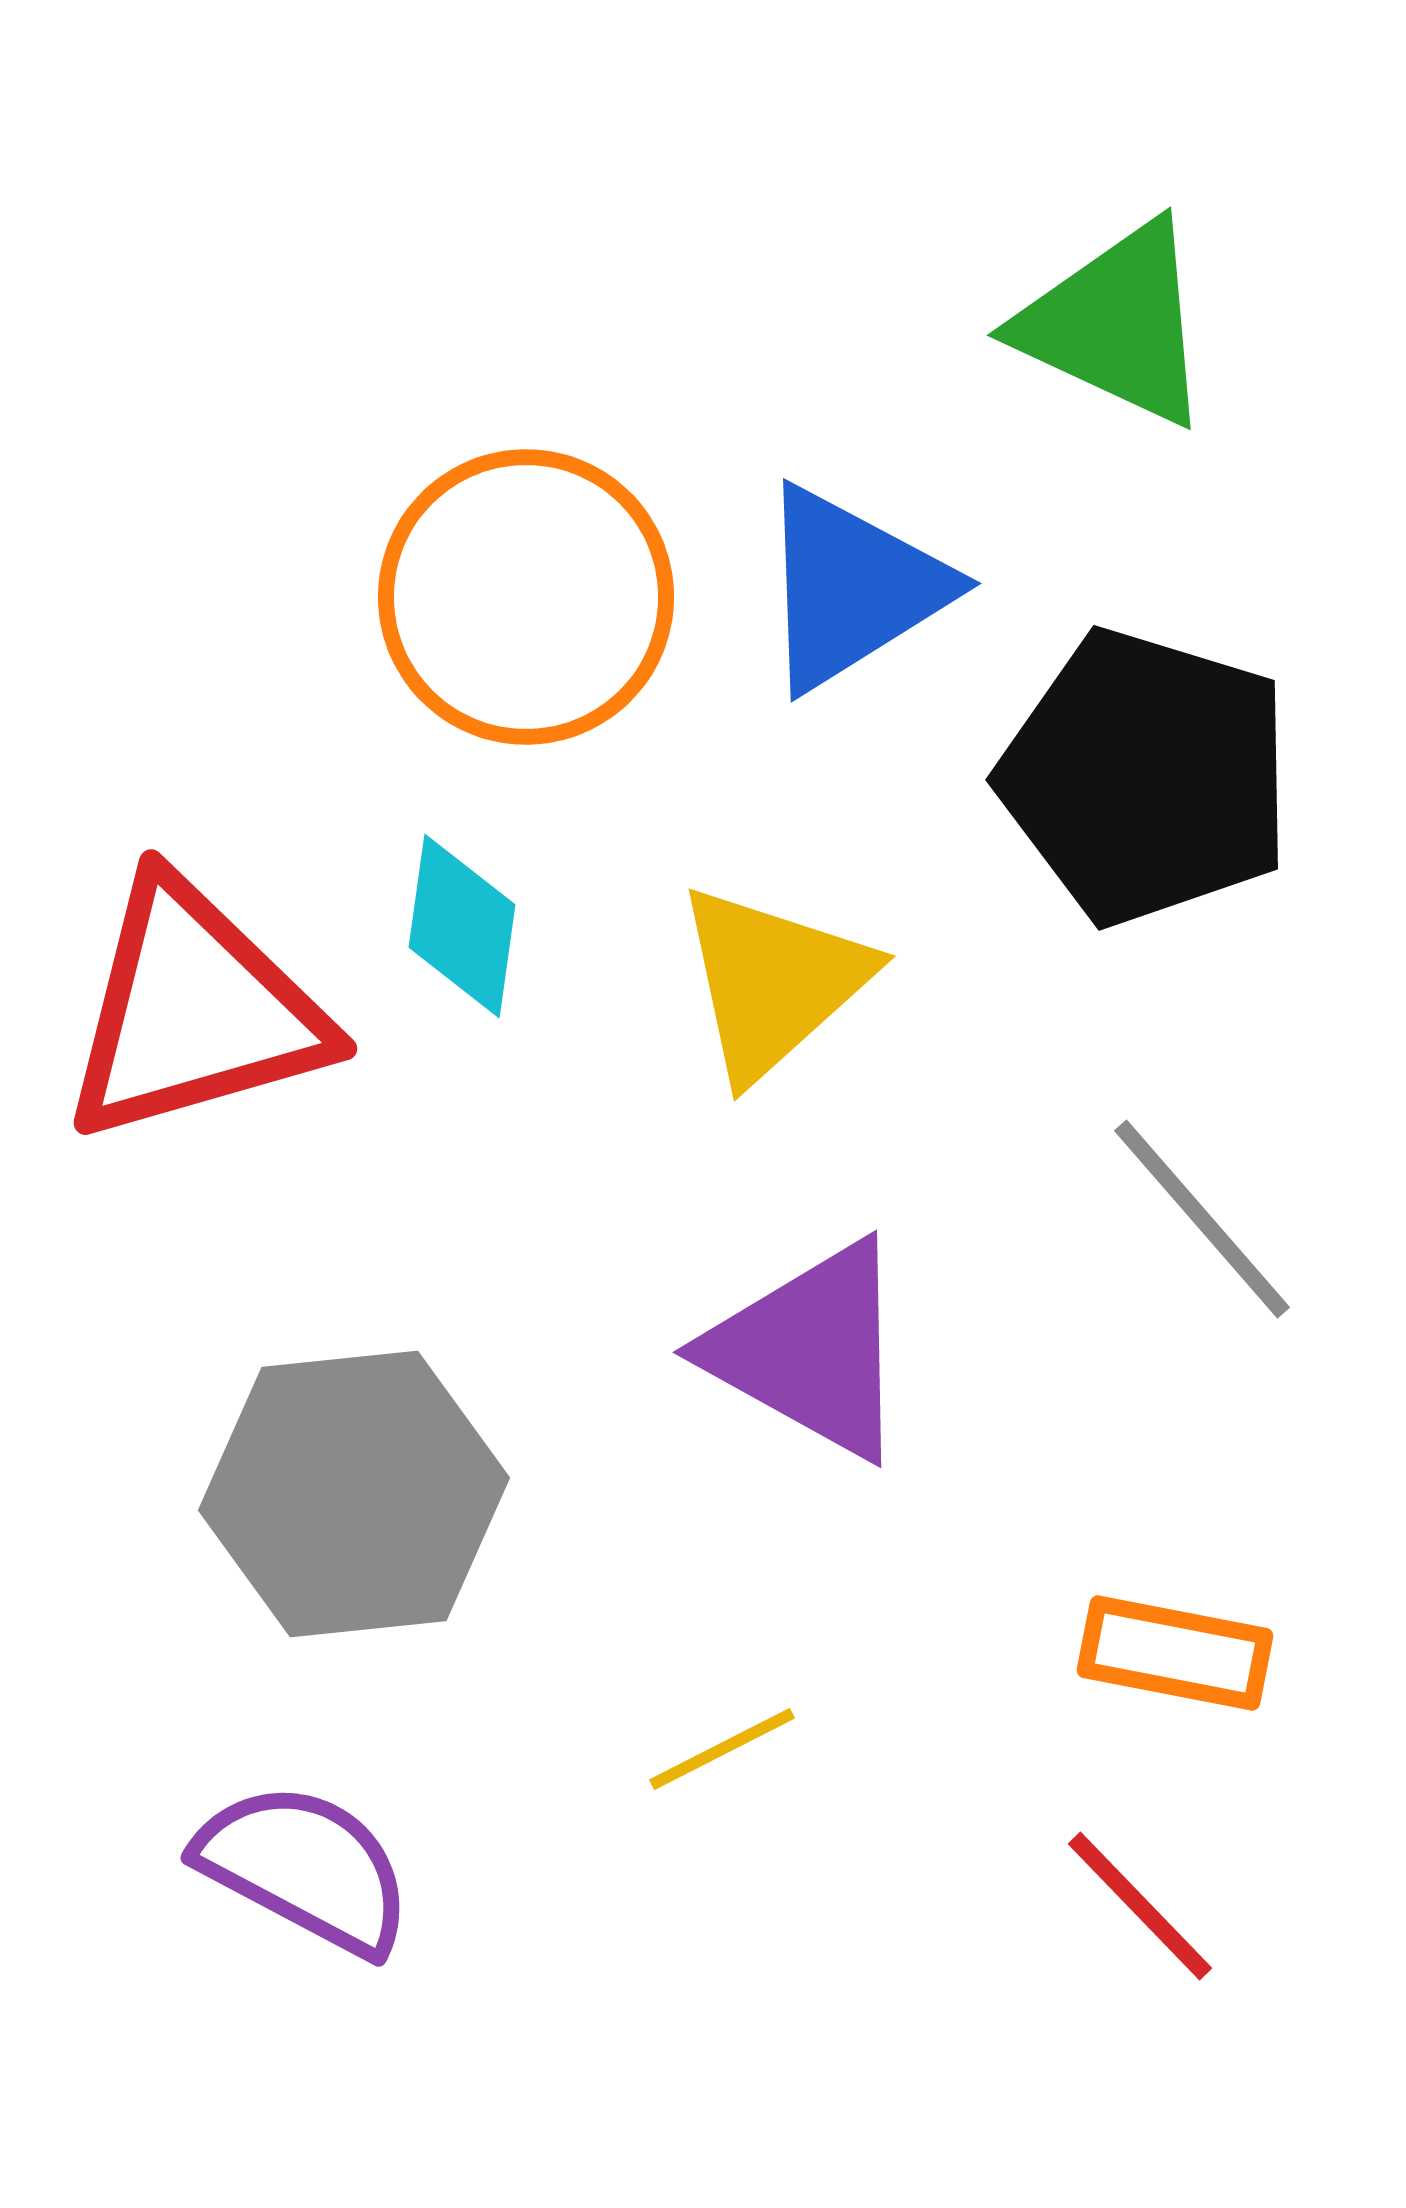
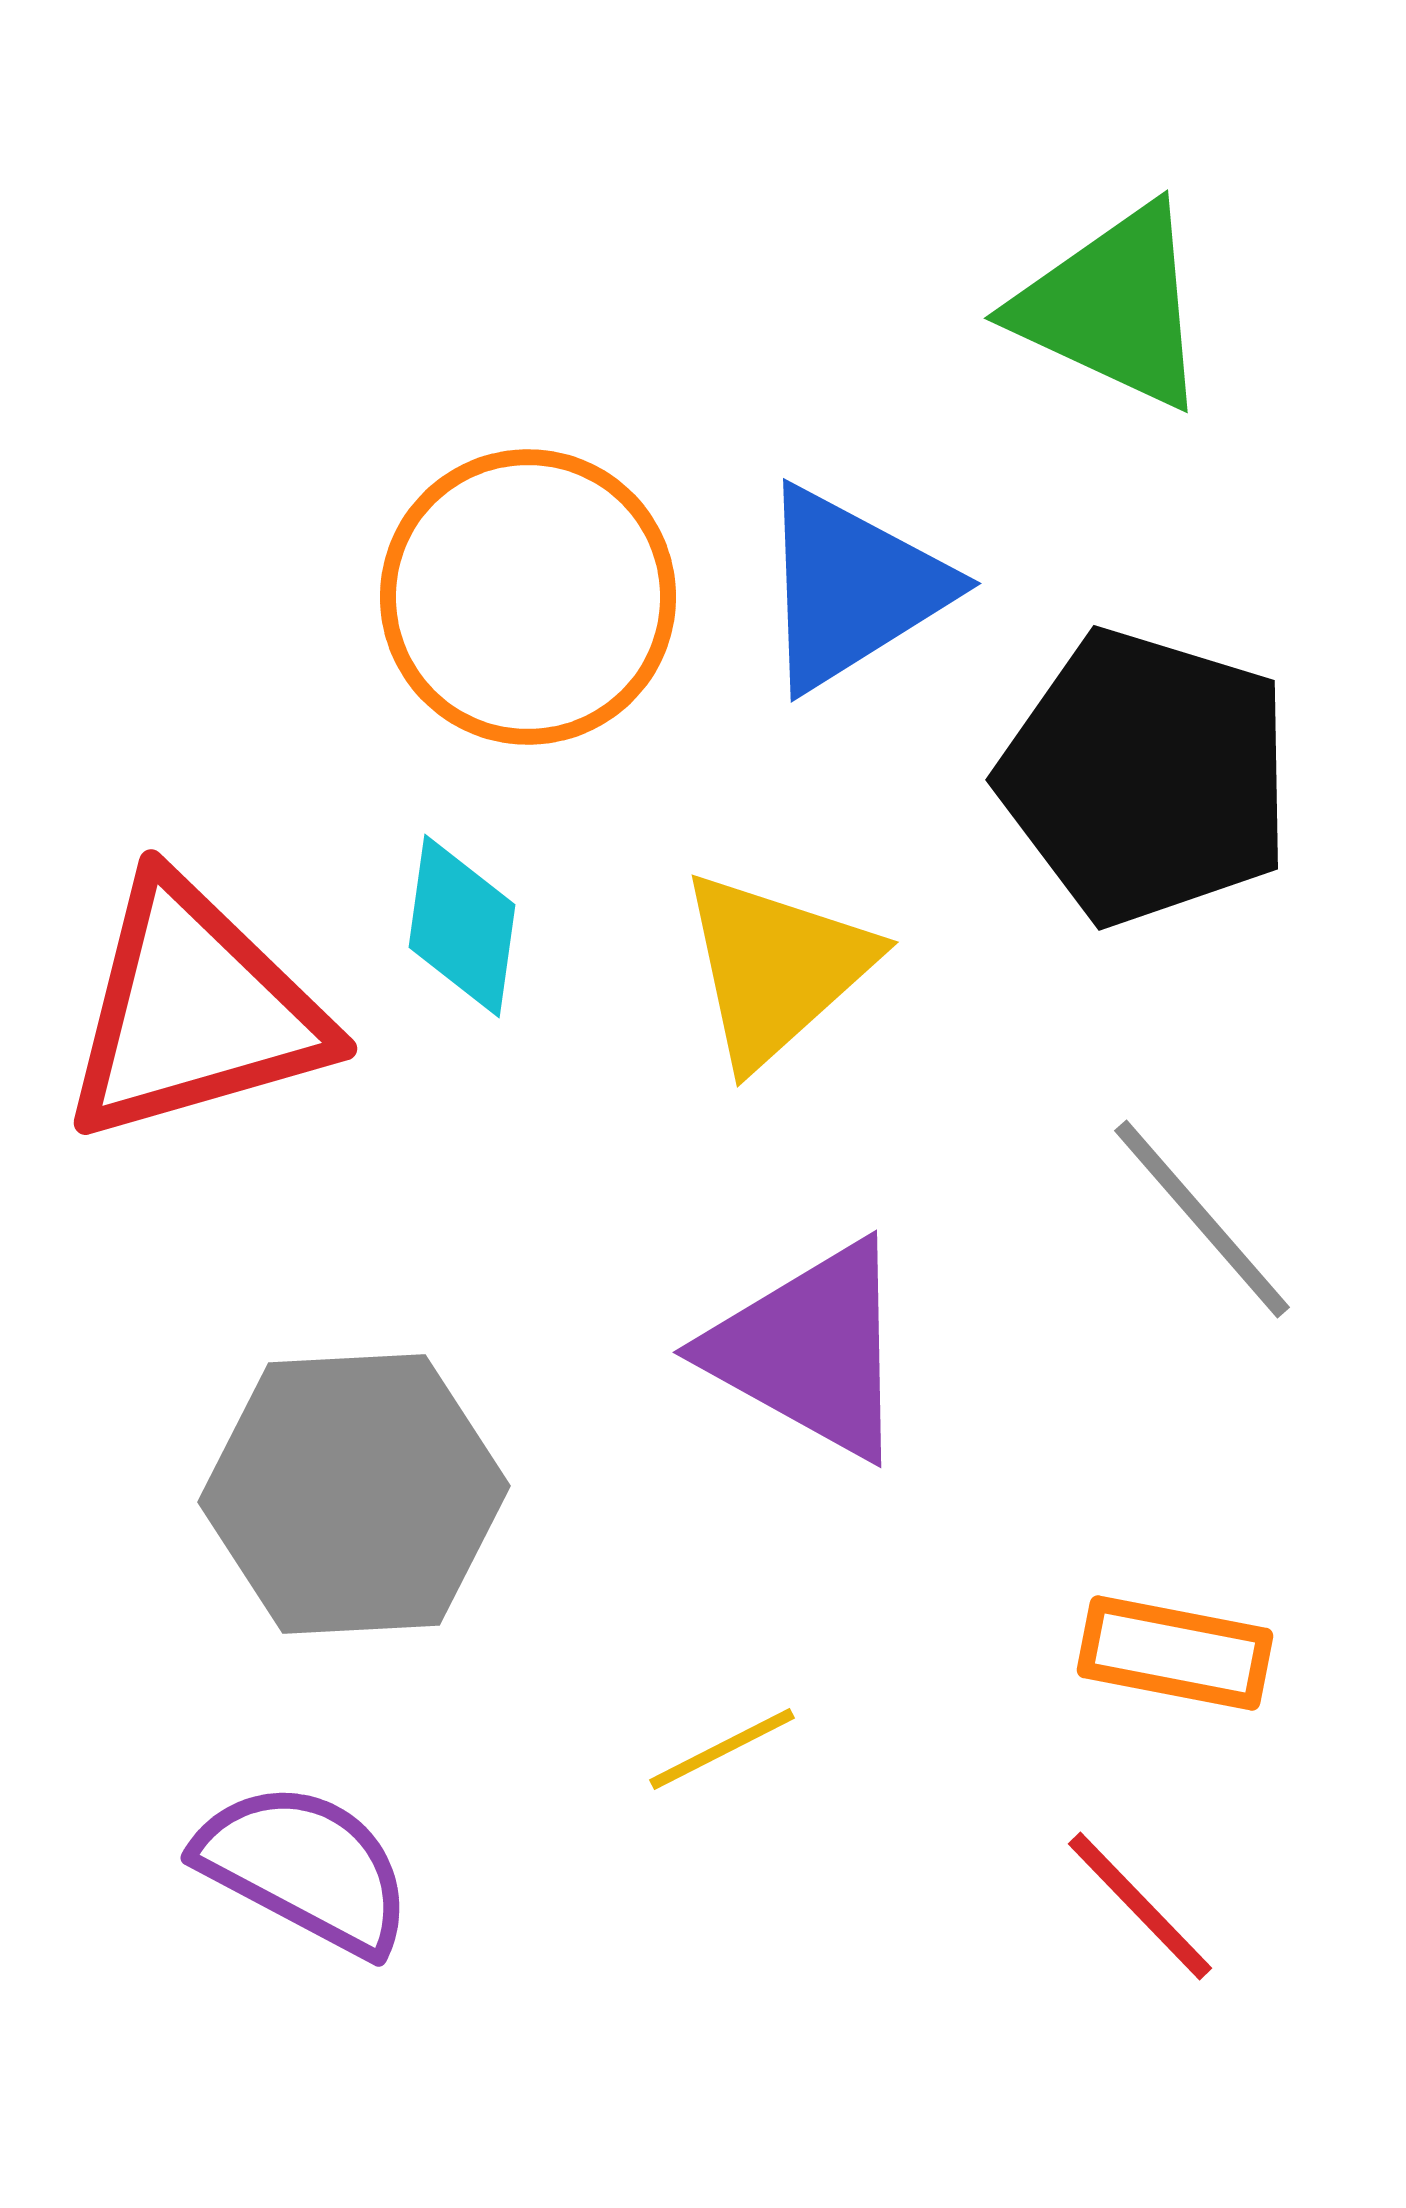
green triangle: moved 3 px left, 17 px up
orange circle: moved 2 px right
yellow triangle: moved 3 px right, 14 px up
gray hexagon: rotated 3 degrees clockwise
